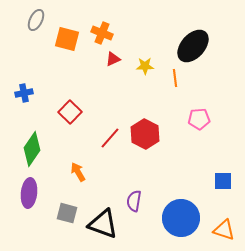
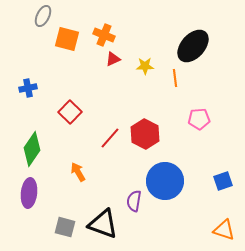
gray ellipse: moved 7 px right, 4 px up
orange cross: moved 2 px right, 2 px down
blue cross: moved 4 px right, 5 px up
blue square: rotated 18 degrees counterclockwise
gray square: moved 2 px left, 14 px down
blue circle: moved 16 px left, 37 px up
